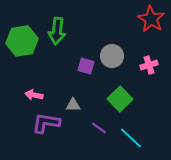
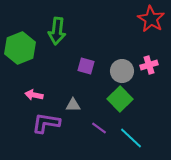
green hexagon: moved 2 px left, 7 px down; rotated 12 degrees counterclockwise
gray circle: moved 10 px right, 15 px down
